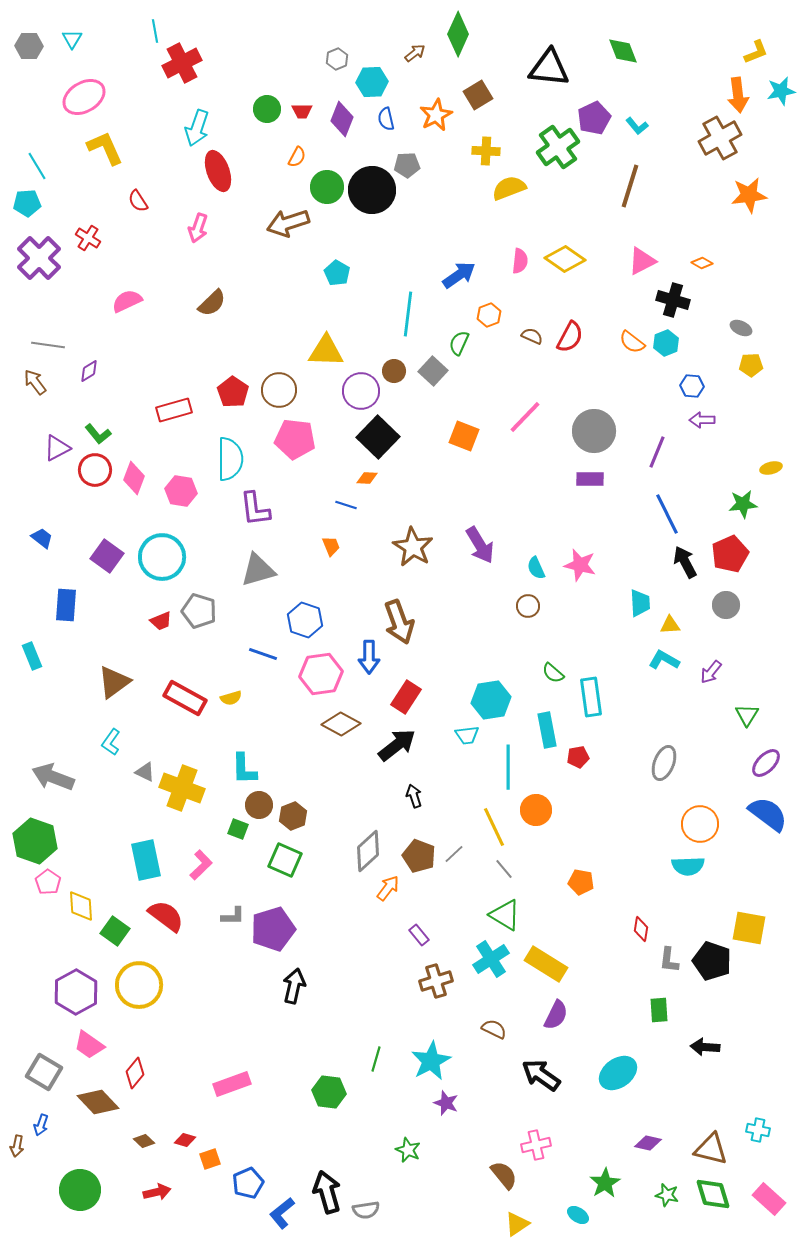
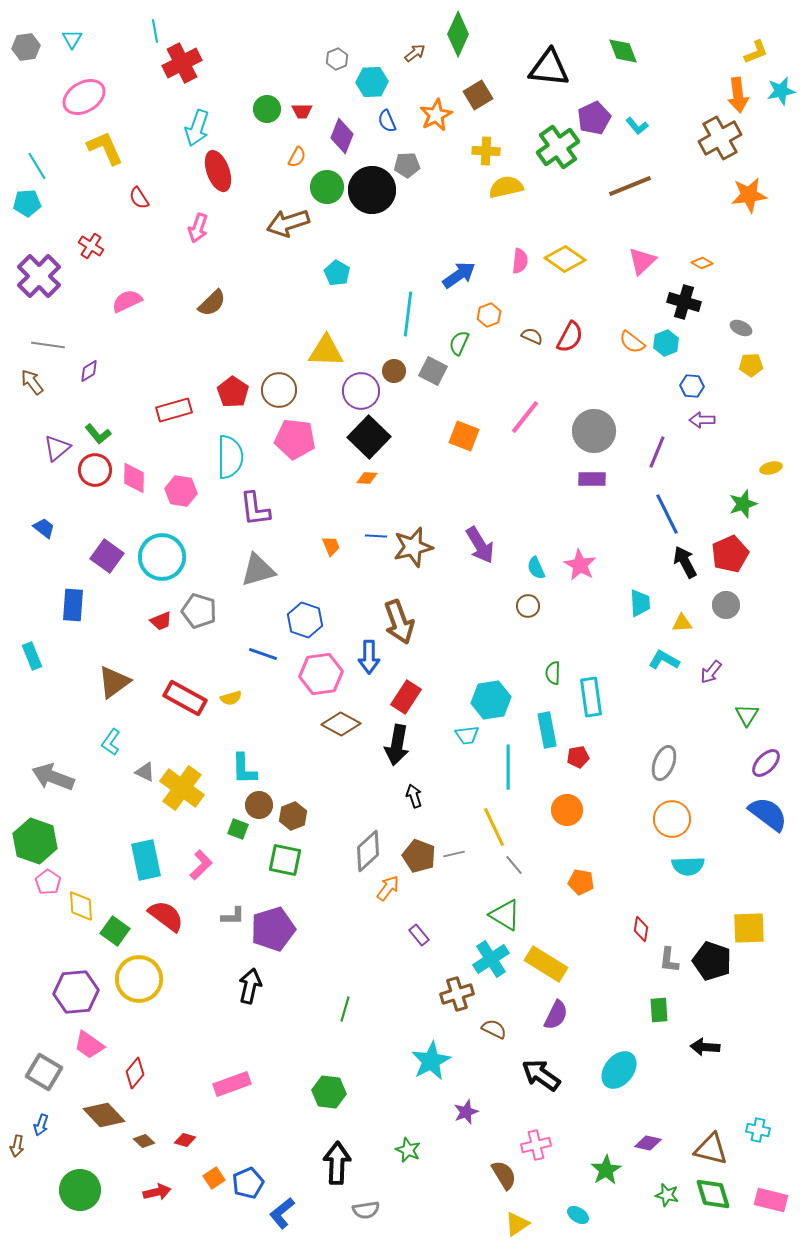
gray hexagon at (29, 46): moved 3 px left, 1 px down; rotated 8 degrees counterclockwise
purple diamond at (342, 119): moved 17 px down
blue semicircle at (386, 119): moved 1 px right, 2 px down; rotated 10 degrees counterclockwise
brown line at (630, 186): rotated 51 degrees clockwise
yellow semicircle at (509, 188): moved 3 px left, 1 px up; rotated 8 degrees clockwise
red semicircle at (138, 201): moved 1 px right, 3 px up
red cross at (88, 238): moved 3 px right, 8 px down
purple cross at (39, 258): moved 18 px down
pink triangle at (642, 261): rotated 16 degrees counterclockwise
black cross at (673, 300): moved 11 px right, 2 px down
gray square at (433, 371): rotated 16 degrees counterclockwise
brown arrow at (35, 382): moved 3 px left
pink line at (525, 417): rotated 6 degrees counterclockwise
black square at (378, 437): moved 9 px left
purple triangle at (57, 448): rotated 12 degrees counterclockwise
cyan semicircle at (230, 459): moved 2 px up
pink diamond at (134, 478): rotated 20 degrees counterclockwise
purple rectangle at (590, 479): moved 2 px right
green star at (743, 504): rotated 12 degrees counterclockwise
blue line at (346, 505): moved 30 px right, 31 px down; rotated 15 degrees counterclockwise
blue trapezoid at (42, 538): moved 2 px right, 10 px up
brown star at (413, 547): rotated 27 degrees clockwise
pink star at (580, 565): rotated 16 degrees clockwise
blue rectangle at (66, 605): moved 7 px right
yellow triangle at (670, 625): moved 12 px right, 2 px up
green semicircle at (553, 673): rotated 50 degrees clockwise
black arrow at (397, 745): rotated 138 degrees clockwise
yellow cross at (182, 788): rotated 15 degrees clockwise
orange circle at (536, 810): moved 31 px right
orange circle at (700, 824): moved 28 px left, 5 px up
gray line at (454, 854): rotated 30 degrees clockwise
green square at (285, 860): rotated 12 degrees counterclockwise
gray line at (504, 869): moved 10 px right, 4 px up
yellow square at (749, 928): rotated 12 degrees counterclockwise
brown cross at (436, 981): moved 21 px right, 13 px down
yellow circle at (139, 985): moved 6 px up
black arrow at (294, 986): moved 44 px left
purple hexagon at (76, 992): rotated 24 degrees clockwise
green line at (376, 1059): moved 31 px left, 50 px up
cyan ellipse at (618, 1073): moved 1 px right, 3 px up; rotated 15 degrees counterclockwise
brown diamond at (98, 1102): moved 6 px right, 13 px down
purple star at (446, 1103): moved 20 px right, 9 px down; rotated 30 degrees clockwise
orange square at (210, 1159): moved 4 px right, 19 px down; rotated 15 degrees counterclockwise
brown semicircle at (504, 1175): rotated 8 degrees clockwise
green star at (605, 1183): moved 1 px right, 13 px up
black arrow at (327, 1192): moved 10 px right, 29 px up; rotated 18 degrees clockwise
pink rectangle at (769, 1199): moved 2 px right, 1 px down; rotated 28 degrees counterclockwise
